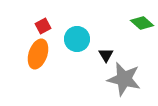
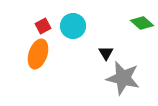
cyan circle: moved 4 px left, 13 px up
black triangle: moved 2 px up
gray star: moved 1 px left, 1 px up
